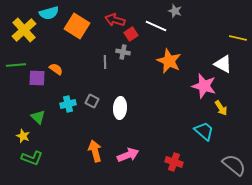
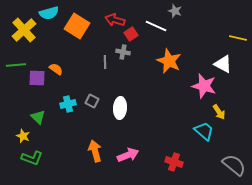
yellow arrow: moved 2 px left, 4 px down
